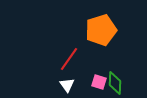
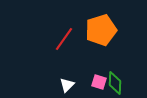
red line: moved 5 px left, 20 px up
white triangle: rotated 21 degrees clockwise
